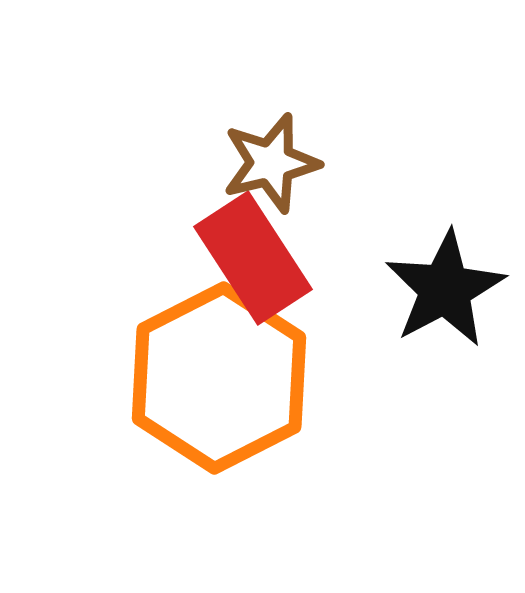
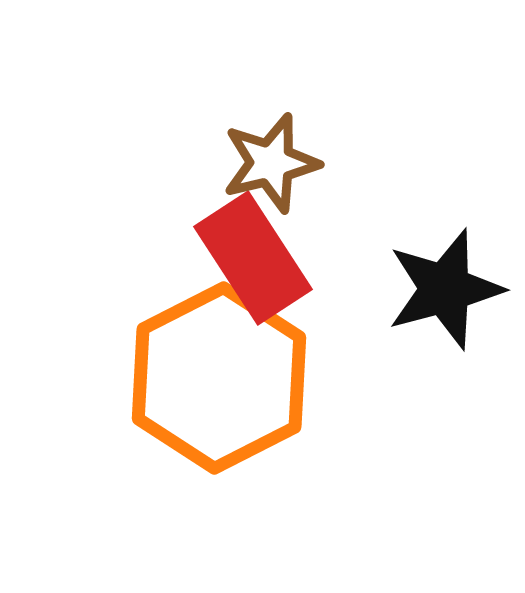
black star: rotated 13 degrees clockwise
